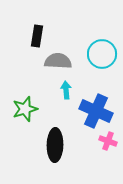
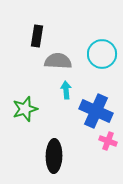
black ellipse: moved 1 px left, 11 px down
